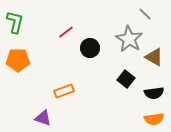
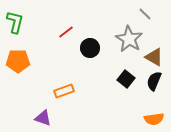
orange pentagon: moved 1 px down
black semicircle: moved 12 px up; rotated 120 degrees clockwise
